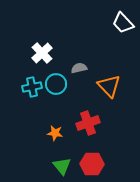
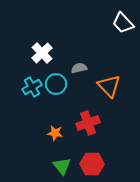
cyan cross: rotated 18 degrees counterclockwise
